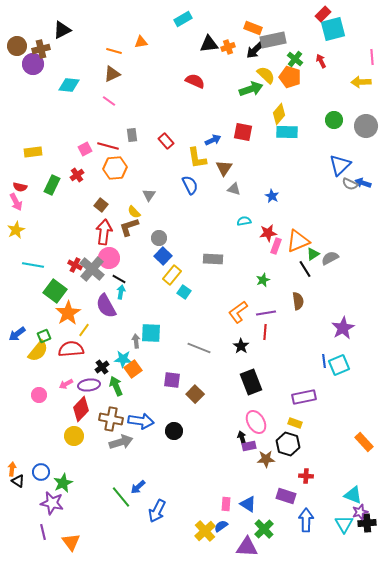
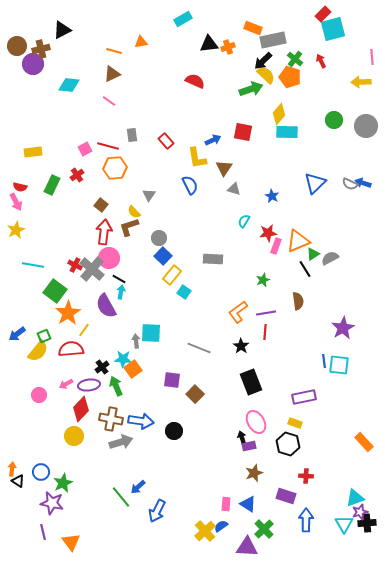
black arrow at (255, 50): moved 8 px right, 11 px down
blue triangle at (340, 165): moved 25 px left, 18 px down
cyan semicircle at (244, 221): rotated 48 degrees counterclockwise
cyan square at (339, 365): rotated 30 degrees clockwise
brown star at (266, 459): moved 12 px left, 14 px down; rotated 18 degrees counterclockwise
cyan triangle at (353, 495): moved 2 px right, 3 px down; rotated 42 degrees counterclockwise
